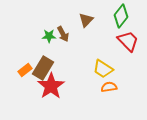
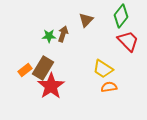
brown arrow: rotated 133 degrees counterclockwise
